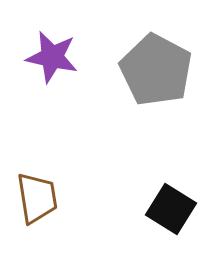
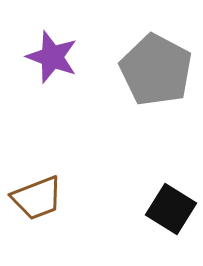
purple star: rotated 8 degrees clockwise
brown trapezoid: rotated 78 degrees clockwise
